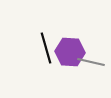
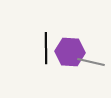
black line: rotated 16 degrees clockwise
